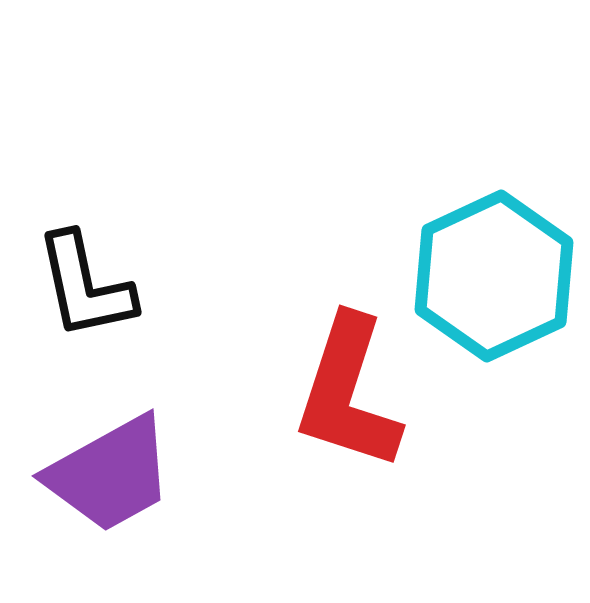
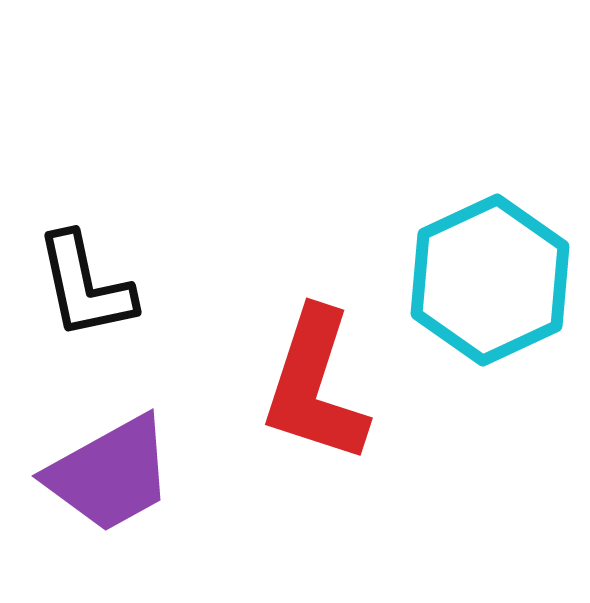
cyan hexagon: moved 4 px left, 4 px down
red L-shape: moved 33 px left, 7 px up
